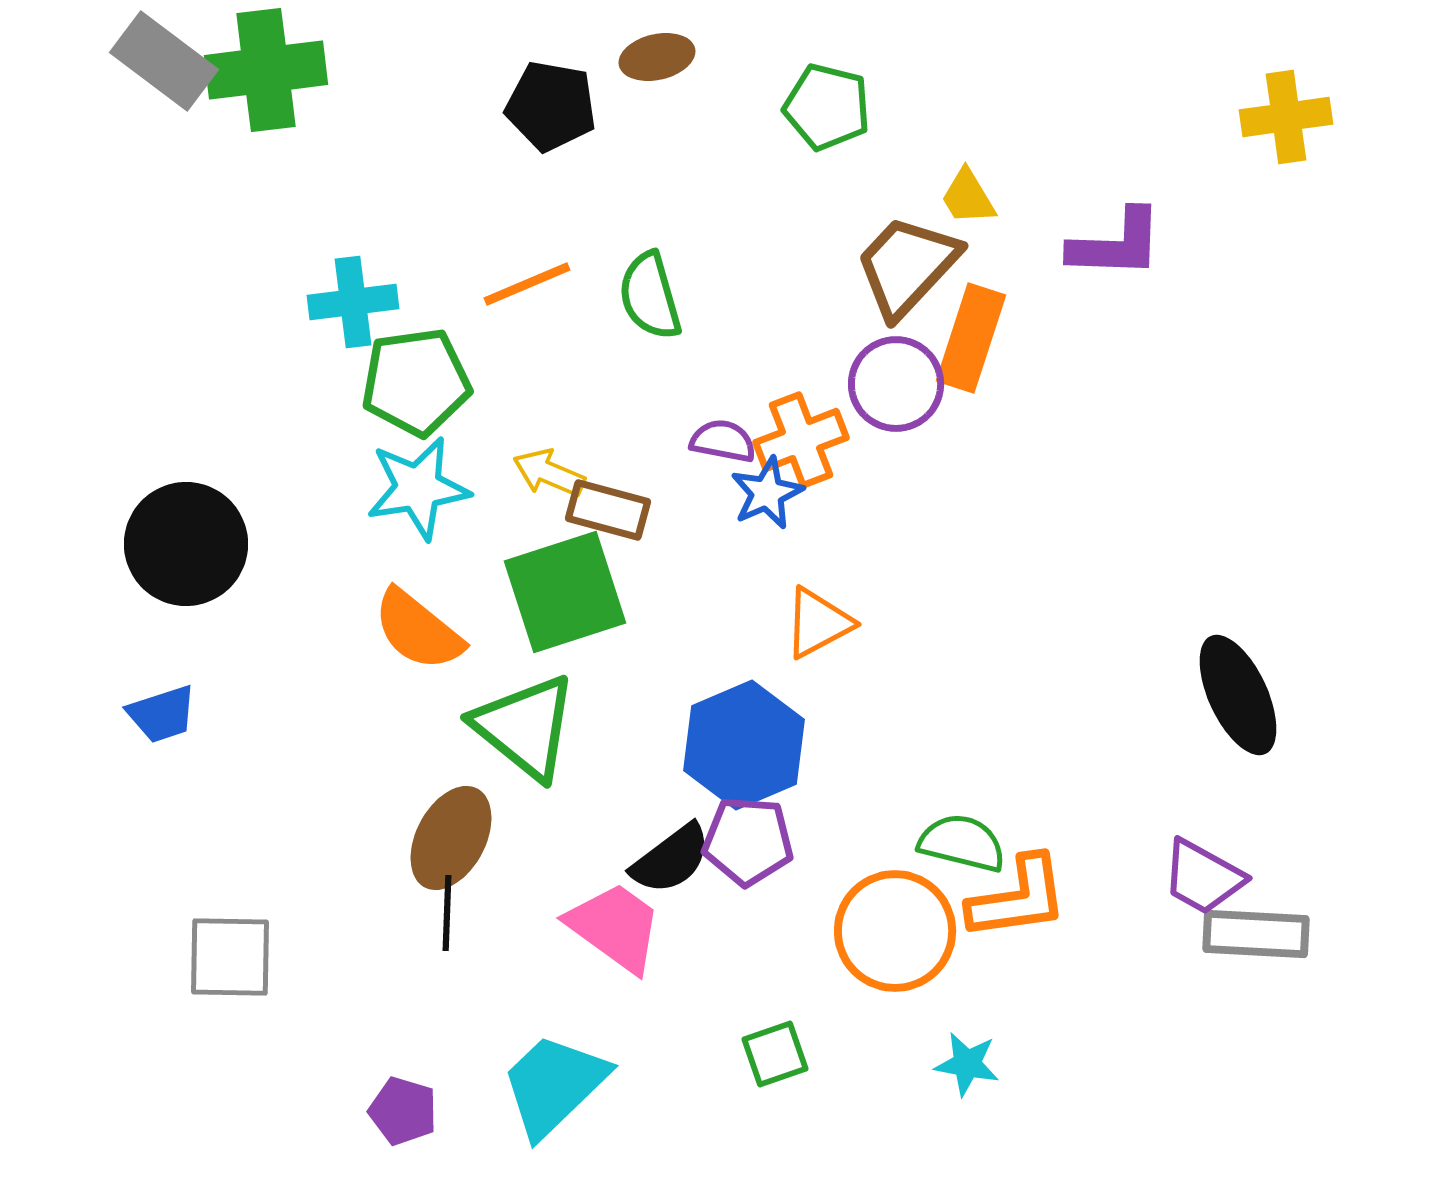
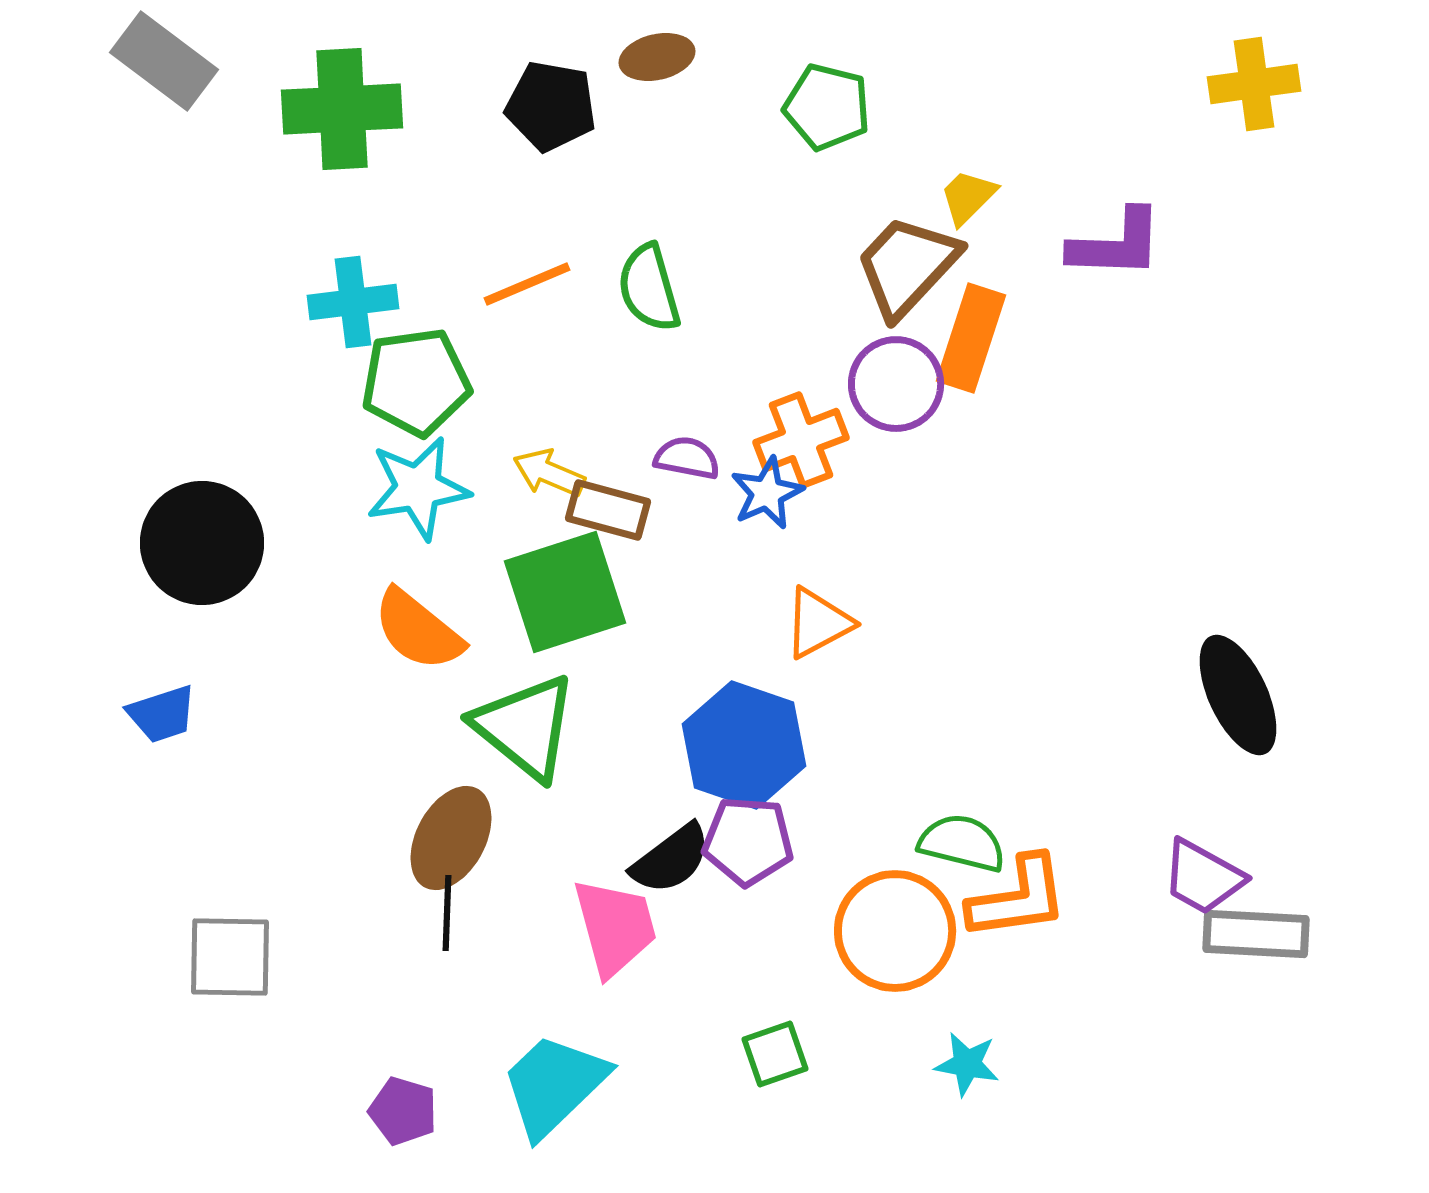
green cross at (266, 70): moved 76 px right, 39 px down; rotated 4 degrees clockwise
yellow cross at (1286, 117): moved 32 px left, 33 px up
yellow trapezoid at (968, 197): rotated 76 degrees clockwise
green semicircle at (650, 296): moved 1 px left, 8 px up
purple semicircle at (723, 441): moved 36 px left, 17 px down
black circle at (186, 544): moved 16 px right, 1 px up
blue hexagon at (744, 745): rotated 18 degrees counterclockwise
pink trapezoid at (615, 927): rotated 39 degrees clockwise
